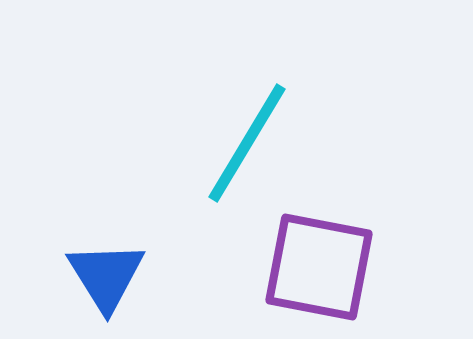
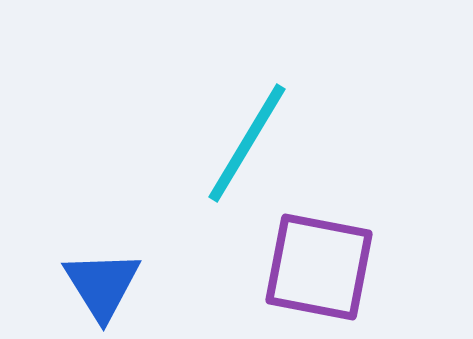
blue triangle: moved 4 px left, 9 px down
